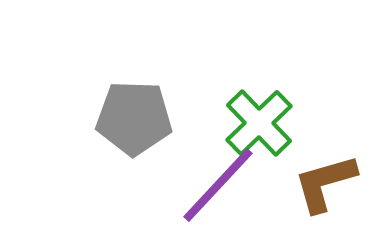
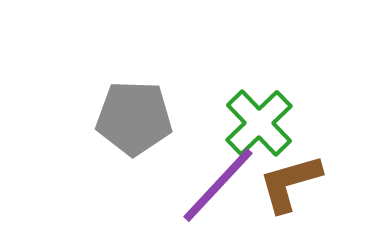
brown L-shape: moved 35 px left
